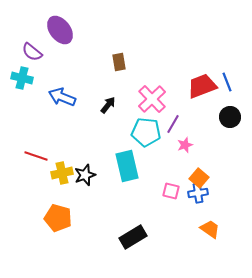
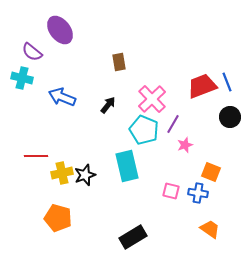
cyan pentagon: moved 2 px left, 2 px up; rotated 16 degrees clockwise
red line: rotated 20 degrees counterclockwise
orange square: moved 12 px right, 6 px up; rotated 18 degrees counterclockwise
blue cross: rotated 18 degrees clockwise
